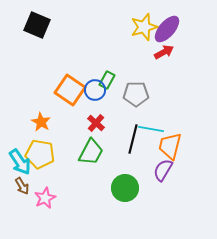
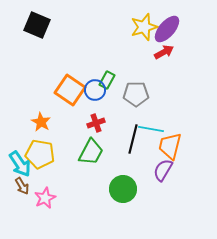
red cross: rotated 30 degrees clockwise
cyan arrow: moved 2 px down
green circle: moved 2 px left, 1 px down
